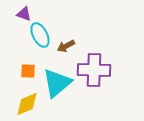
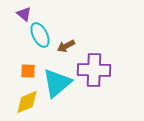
purple triangle: rotated 21 degrees clockwise
yellow diamond: moved 2 px up
